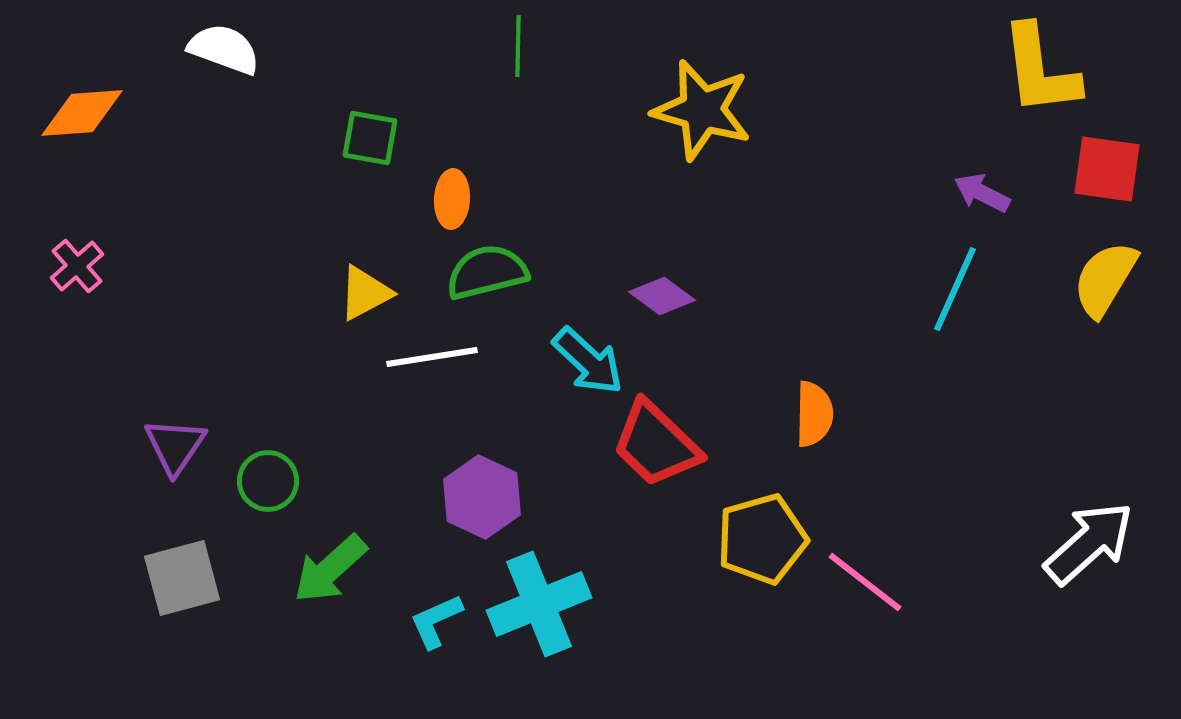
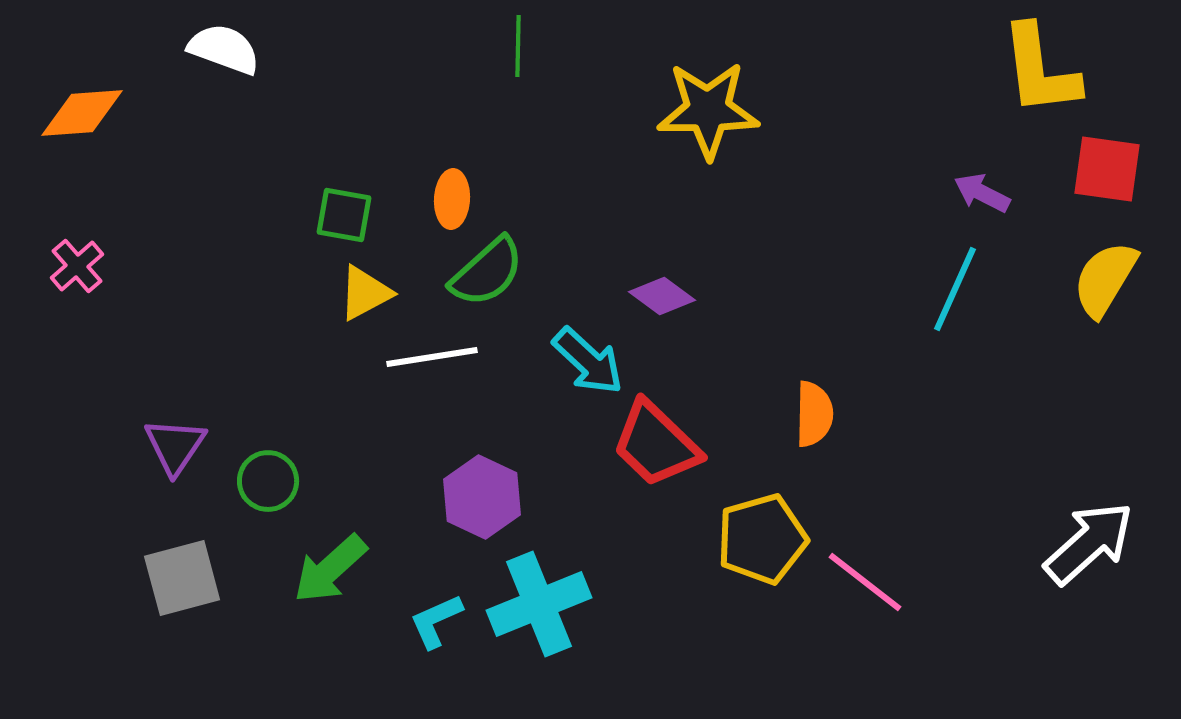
yellow star: moved 6 px right; rotated 16 degrees counterclockwise
green square: moved 26 px left, 77 px down
green semicircle: rotated 152 degrees clockwise
